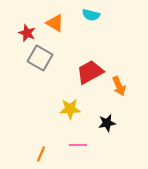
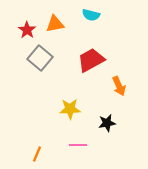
orange triangle: moved 1 px down; rotated 42 degrees counterclockwise
red star: moved 3 px up; rotated 12 degrees clockwise
gray square: rotated 10 degrees clockwise
red trapezoid: moved 1 px right, 12 px up
orange line: moved 4 px left
